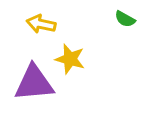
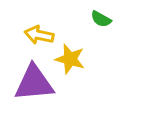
green semicircle: moved 24 px left
yellow arrow: moved 2 px left, 11 px down
